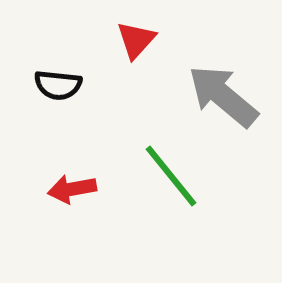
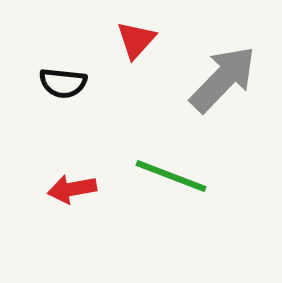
black semicircle: moved 5 px right, 2 px up
gray arrow: moved 17 px up; rotated 94 degrees clockwise
green line: rotated 30 degrees counterclockwise
